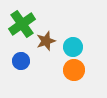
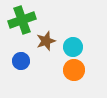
green cross: moved 4 px up; rotated 16 degrees clockwise
